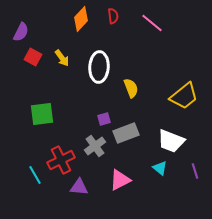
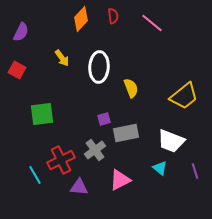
red square: moved 16 px left, 13 px down
gray rectangle: rotated 10 degrees clockwise
gray cross: moved 4 px down
